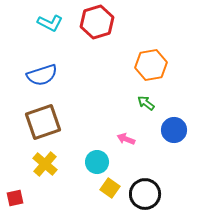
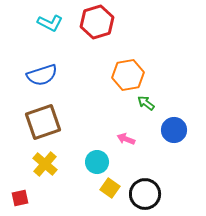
orange hexagon: moved 23 px left, 10 px down
red square: moved 5 px right
